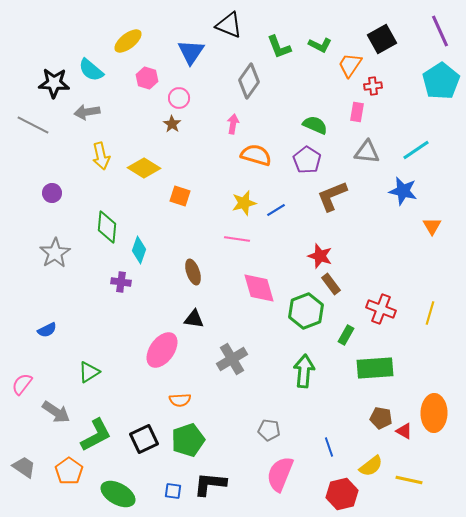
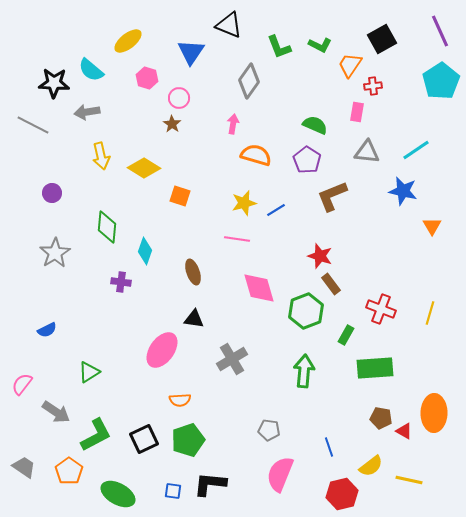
cyan diamond at (139, 250): moved 6 px right, 1 px down
